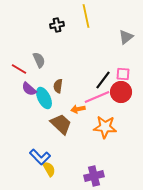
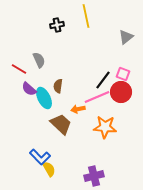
pink square: rotated 16 degrees clockwise
